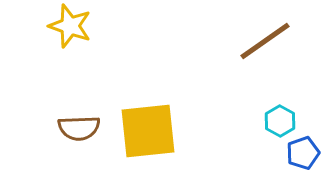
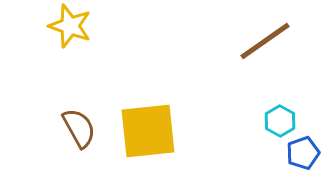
brown semicircle: rotated 117 degrees counterclockwise
